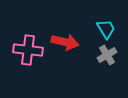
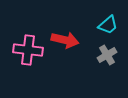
cyan trapezoid: moved 2 px right, 4 px up; rotated 80 degrees clockwise
red arrow: moved 2 px up
